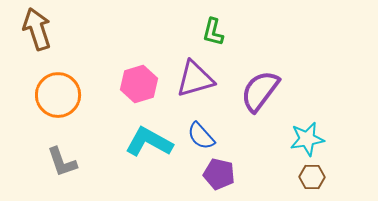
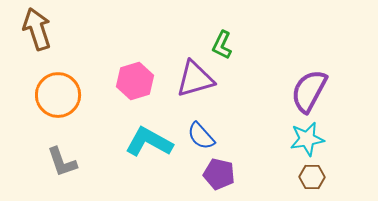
green L-shape: moved 9 px right, 13 px down; rotated 12 degrees clockwise
pink hexagon: moved 4 px left, 3 px up
purple semicircle: moved 49 px right; rotated 9 degrees counterclockwise
